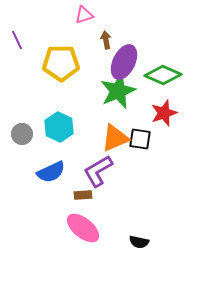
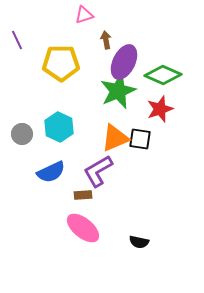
red star: moved 4 px left, 4 px up
